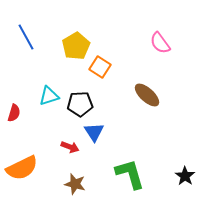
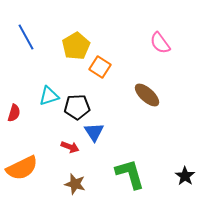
black pentagon: moved 3 px left, 3 px down
